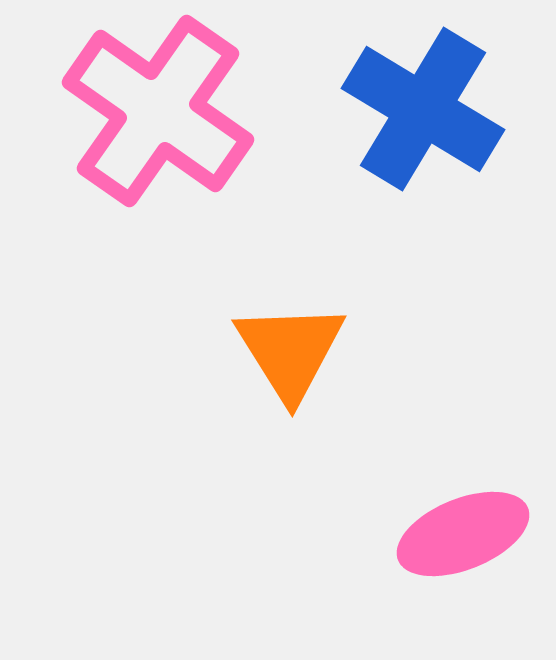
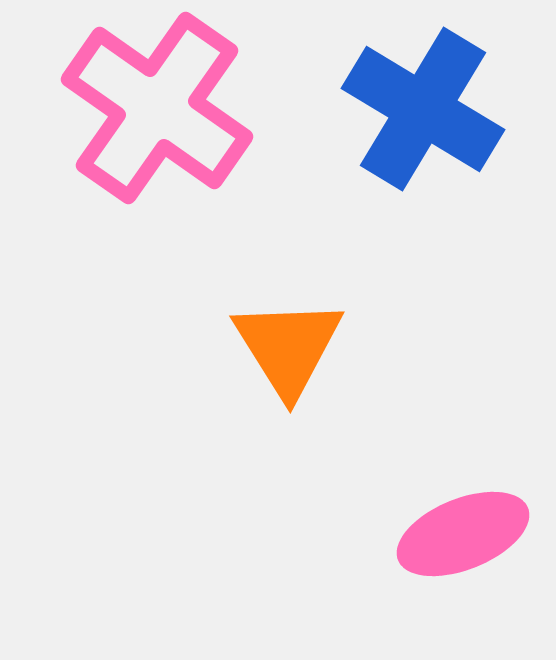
pink cross: moved 1 px left, 3 px up
orange triangle: moved 2 px left, 4 px up
